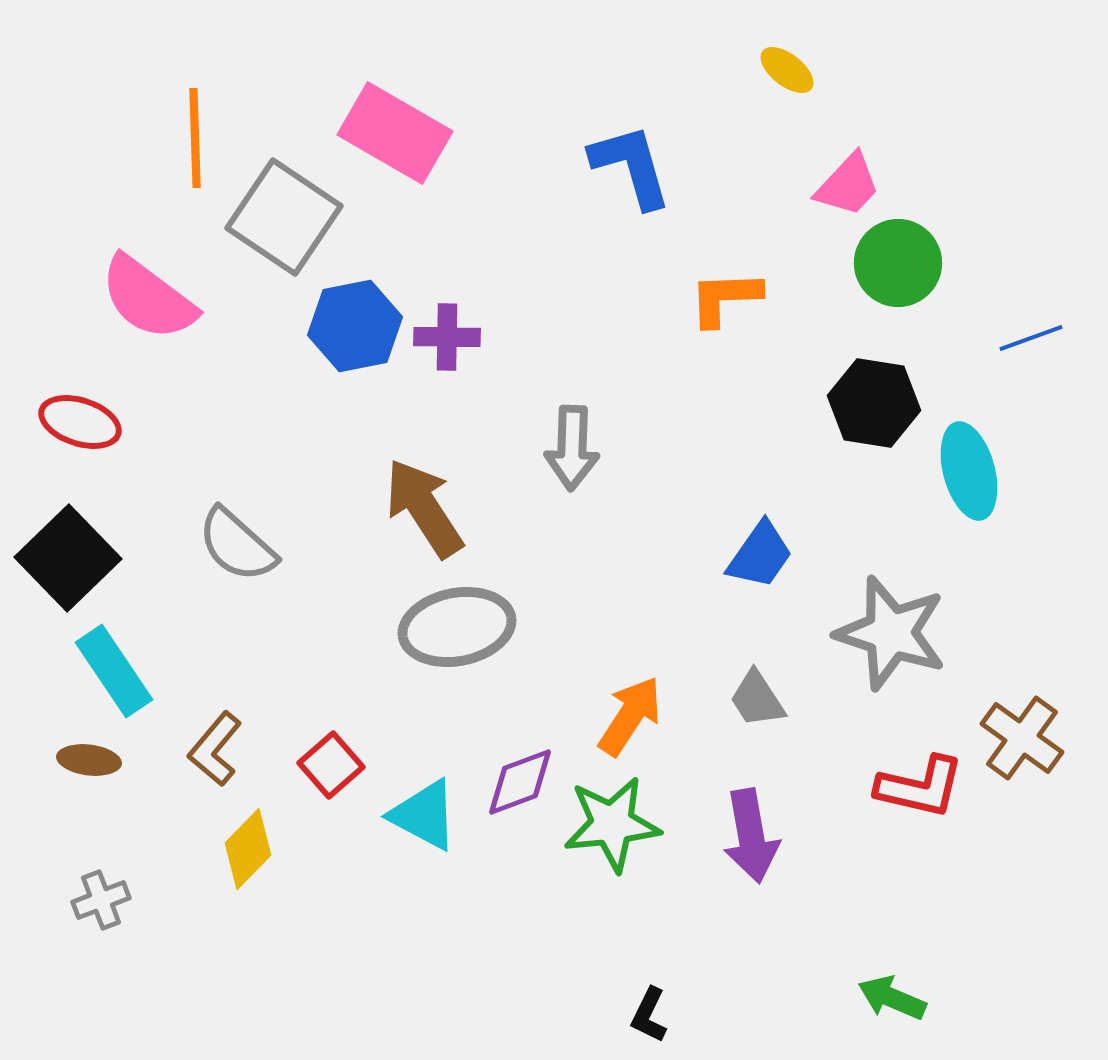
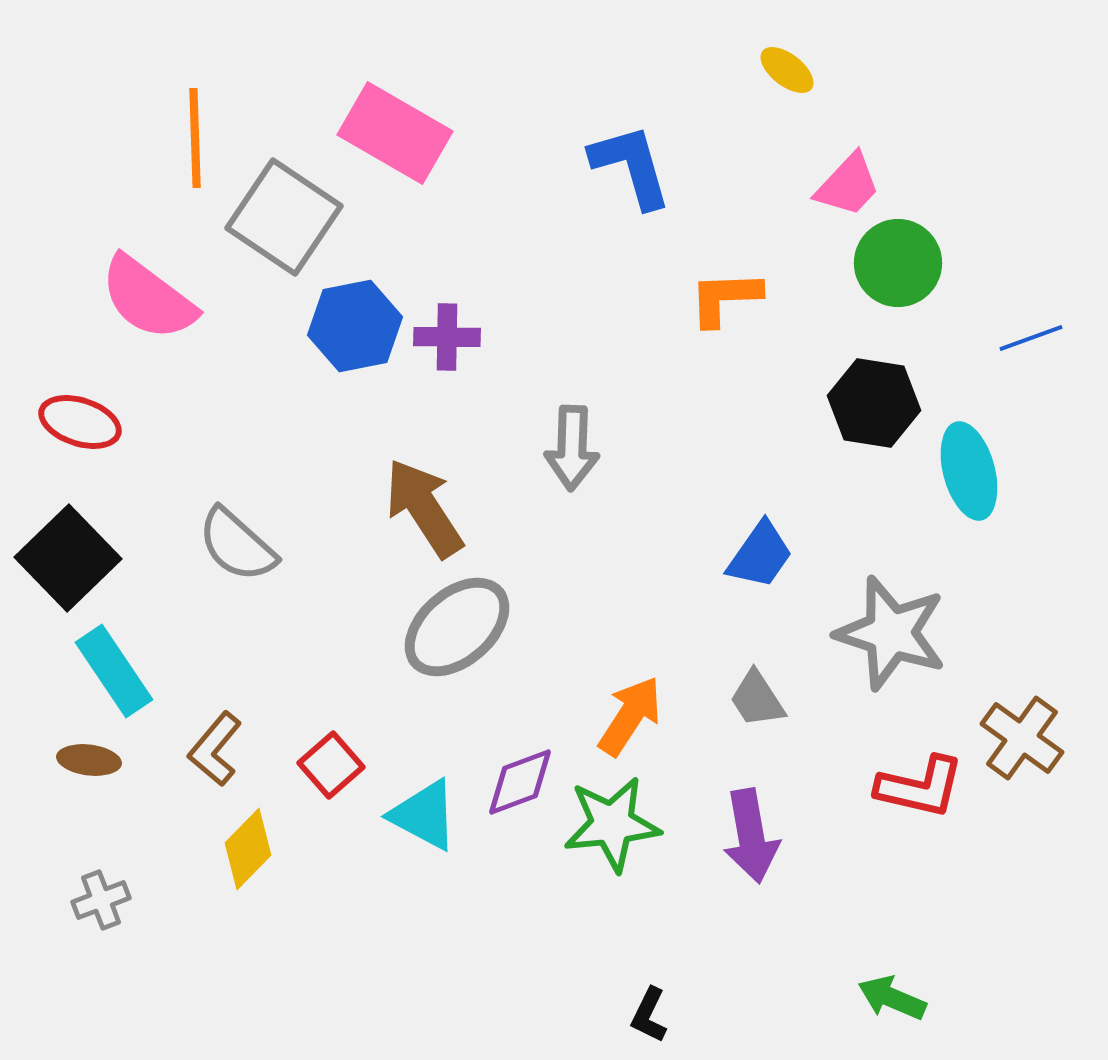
gray ellipse: rotated 30 degrees counterclockwise
